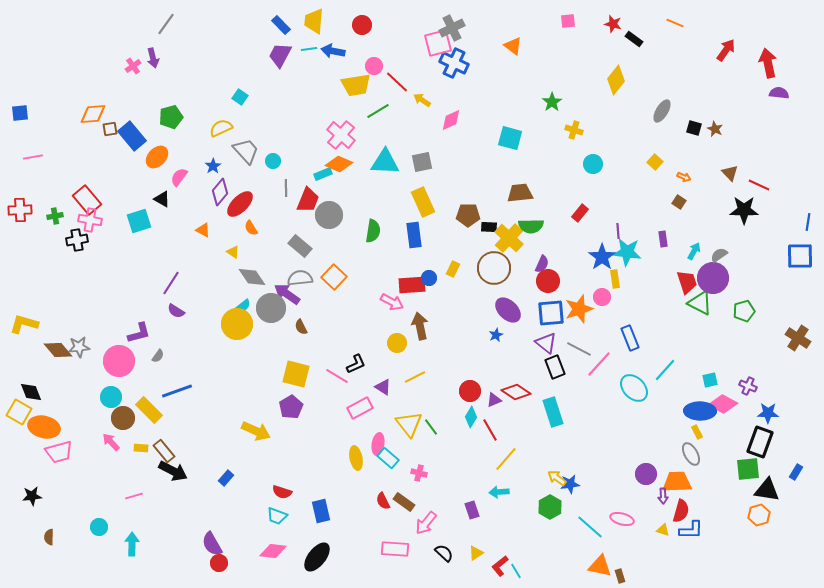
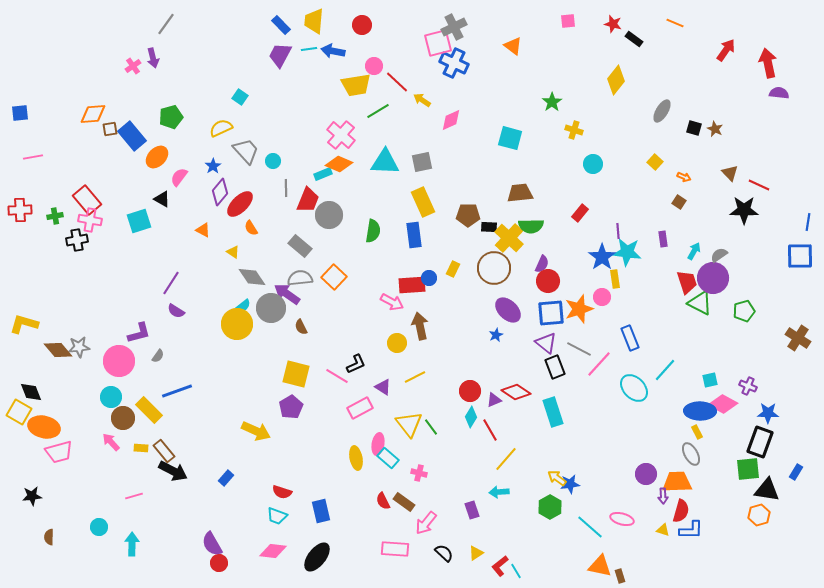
gray cross at (452, 28): moved 2 px right, 1 px up
